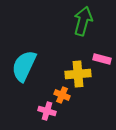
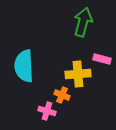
green arrow: moved 1 px down
cyan semicircle: rotated 28 degrees counterclockwise
